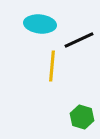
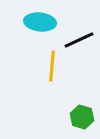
cyan ellipse: moved 2 px up
